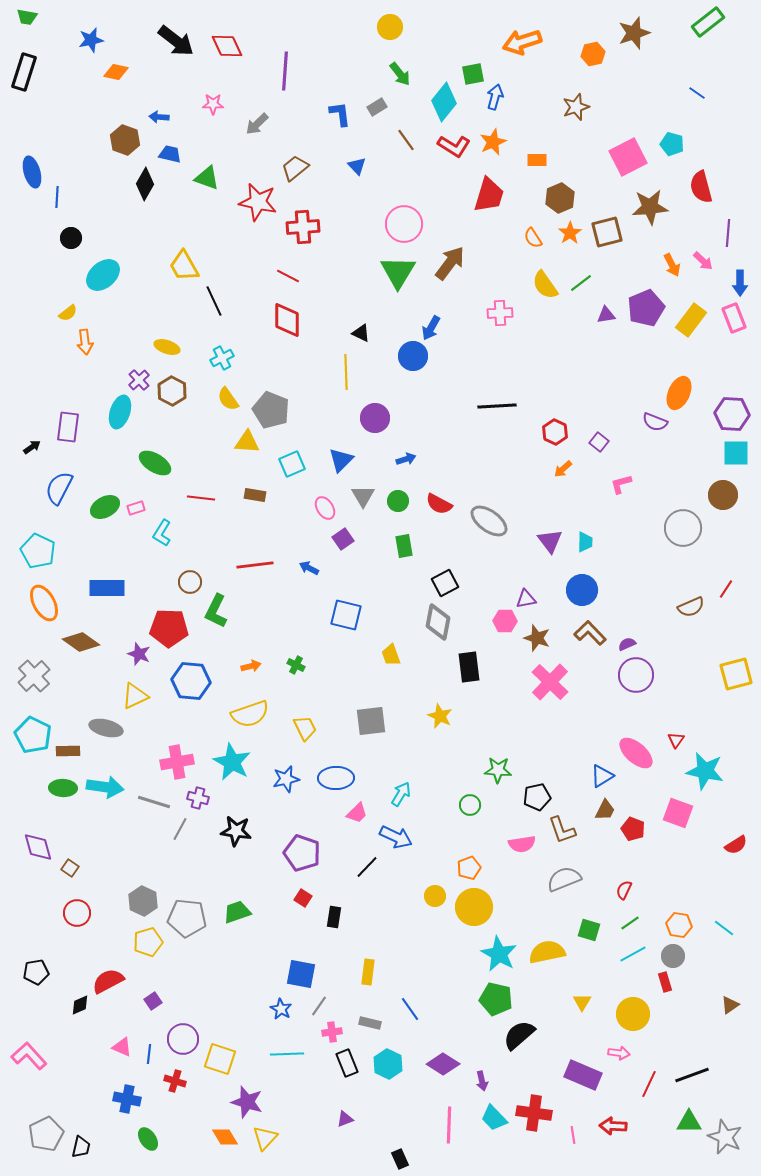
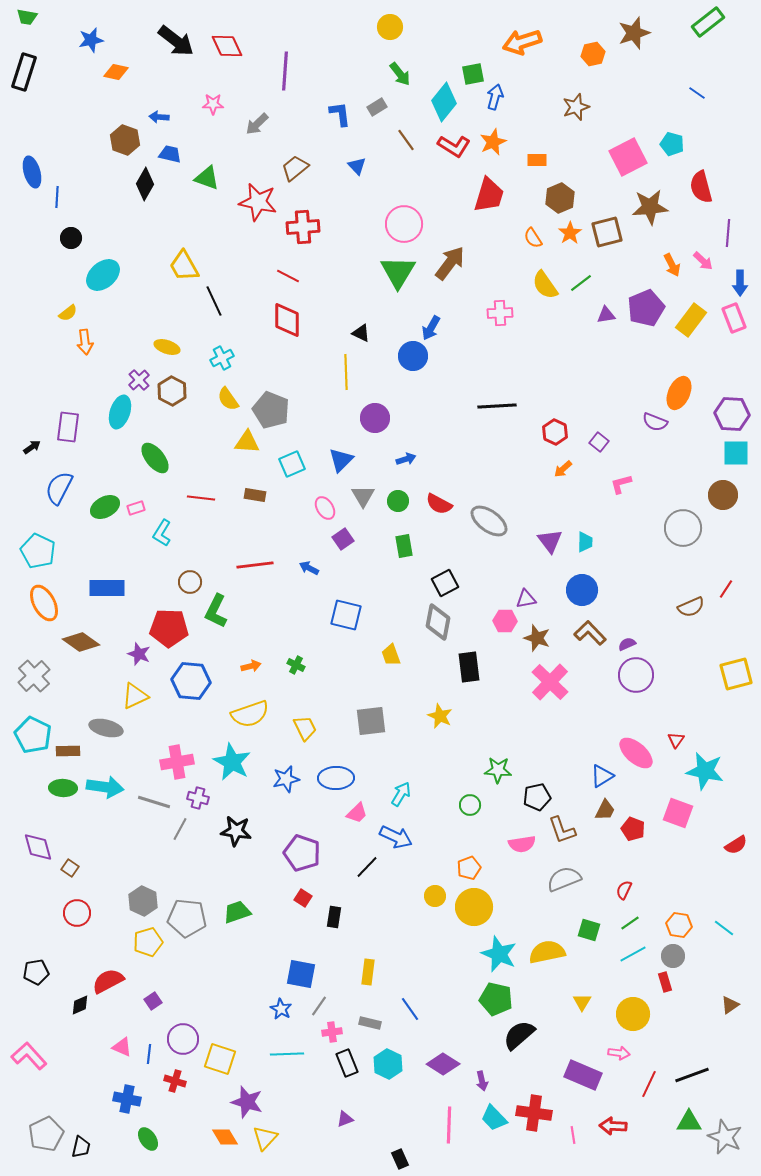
green ellipse at (155, 463): moved 5 px up; rotated 20 degrees clockwise
cyan star at (499, 954): rotated 6 degrees counterclockwise
